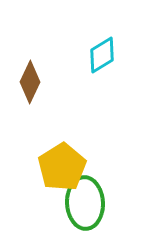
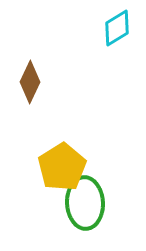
cyan diamond: moved 15 px right, 27 px up
